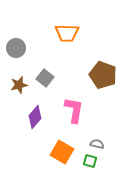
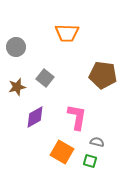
gray circle: moved 1 px up
brown pentagon: rotated 12 degrees counterclockwise
brown star: moved 2 px left, 2 px down
pink L-shape: moved 3 px right, 7 px down
purple diamond: rotated 20 degrees clockwise
gray semicircle: moved 2 px up
